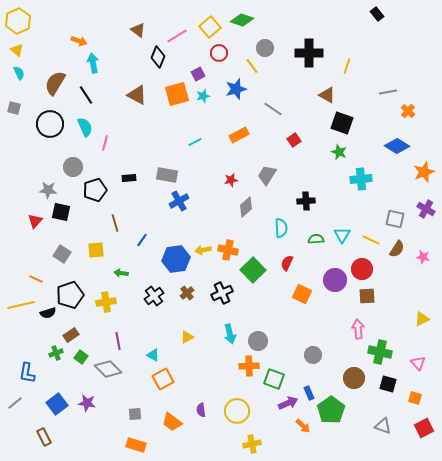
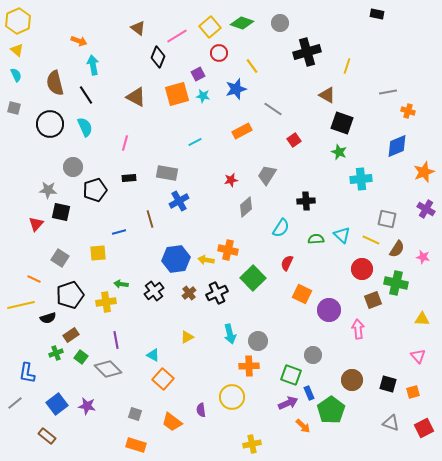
black rectangle at (377, 14): rotated 40 degrees counterclockwise
green diamond at (242, 20): moved 3 px down
brown triangle at (138, 30): moved 2 px up
gray circle at (265, 48): moved 15 px right, 25 px up
black cross at (309, 53): moved 2 px left, 1 px up; rotated 16 degrees counterclockwise
cyan arrow at (93, 63): moved 2 px down
cyan semicircle at (19, 73): moved 3 px left, 2 px down
brown semicircle at (55, 83): rotated 45 degrees counterclockwise
brown triangle at (137, 95): moved 1 px left, 2 px down
cyan star at (203, 96): rotated 24 degrees clockwise
orange cross at (408, 111): rotated 24 degrees counterclockwise
orange rectangle at (239, 135): moved 3 px right, 4 px up
pink line at (105, 143): moved 20 px right
blue diamond at (397, 146): rotated 55 degrees counterclockwise
gray rectangle at (167, 175): moved 2 px up
gray square at (395, 219): moved 8 px left
red triangle at (35, 221): moved 1 px right, 3 px down
brown line at (115, 223): moved 35 px right, 4 px up
cyan semicircle at (281, 228): rotated 36 degrees clockwise
cyan triangle at (342, 235): rotated 18 degrees counterclockwise
blue line at (142, 240): moved 23 px left, 8 px up; rotated 40 degrees clockwise
yellow square at (96, 250): moved 2 px right, 3 px down
yellow arrow at (203, 250): moved 3 px right, 10 px down; rotated 21 degrees clockwise
gray square at (62, 254): moved 2 px left, 4 px down
green square at (253, 270): moved 8 px down
green arrow at (121, 273): moved 11 px down
orange line at (36, 279): moved 2 px left
purple circle at (335, 280): moved 6 px left, 30 px down
brown cross at (187, 293): moved 2 px right
black cross at (222, 293): moved 5 px left
black cross at (154, 296): moved 5 px up
brown square at (367, 296): moved 6 px right, 4 px down; rotated 18 degrees counterclockwise
black semicircle at (48, 313): moved 5 px down
yellow triangle at (422, 319): rotated 28 degrees clockwise
purple line at (118, 341): moved 2 px left, 1 px up
green cross at (380, 352): moved 16 px right, 69 px up
pink triangle at (418, 363): moved 7 px up
brown circle at (354, 378): moved 2 px left, 2 px down
orange square at (163, 379): rotated 20 degrees counterclockwise
green square at (274, 379): moved 17 px right, 4 px up
orange square at (415, 398): moved 2 px left, 6 px up; rotated 32 degrees counterclockwise
purple star at (87, 403): moved 3 px down
yellow circle at (237, 411): moved 5 px left, 14 px up
gray square at (135, 414): rotated 24 degrees clockwise
gray triangle at (383, 426): moved 8 px right, 3 px up
brown rectangle at (44, 437): moved 3 px right, 1 px up; rotated 24 degrees counterclockwise
